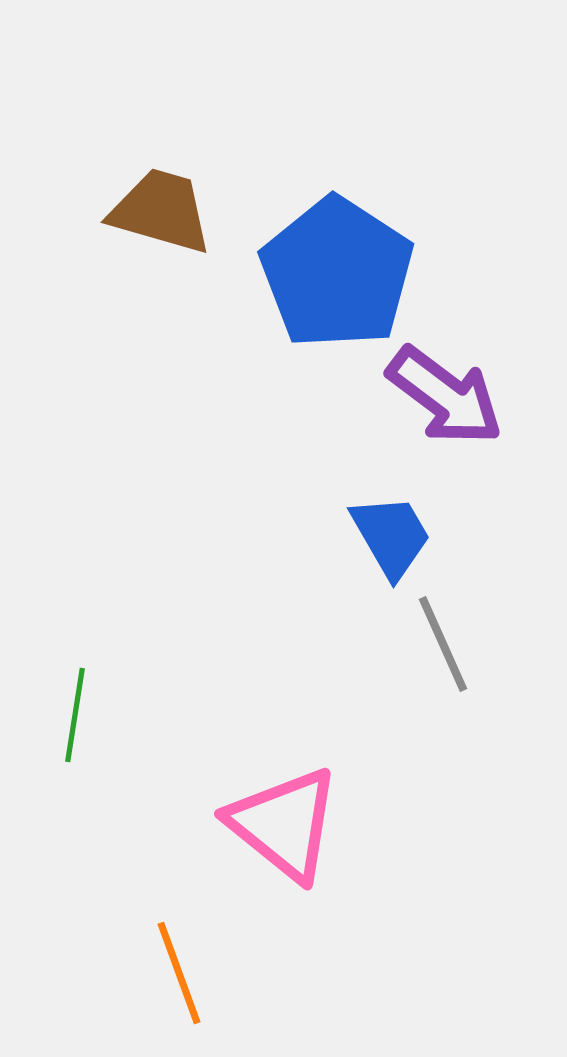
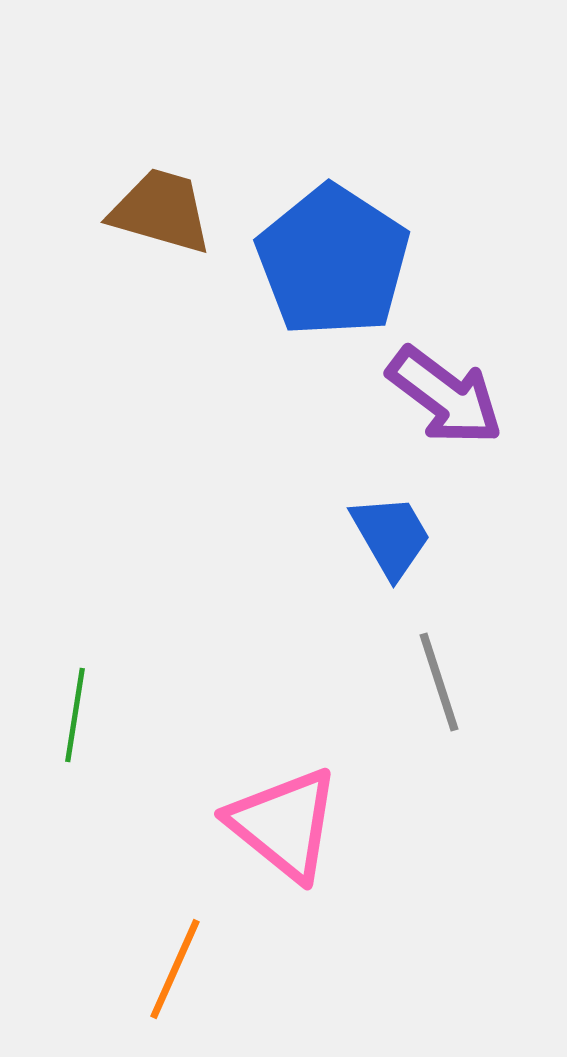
blue pentagon: moved 4 px left, 12 px up
gray line: moved 4 px left, 38 px down; rotated 6 degrees clockwise
orange line: moved 4 px left, 4 px up; rotated 44 degrees clockwise
